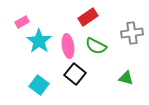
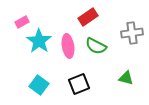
black square: moved 4 px right, 10 px down; rotated 30 degrees clockwise
